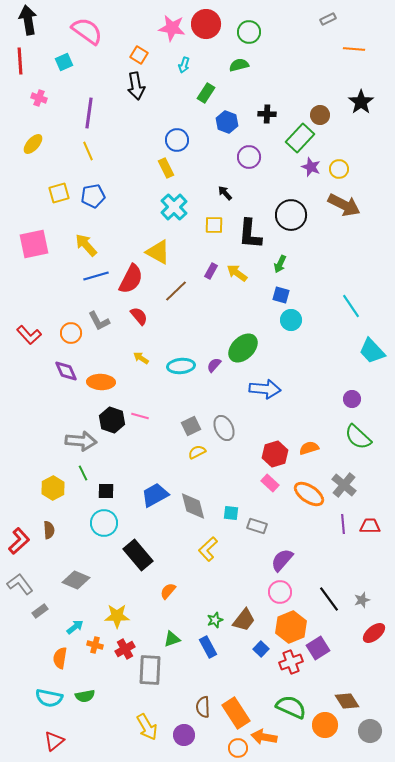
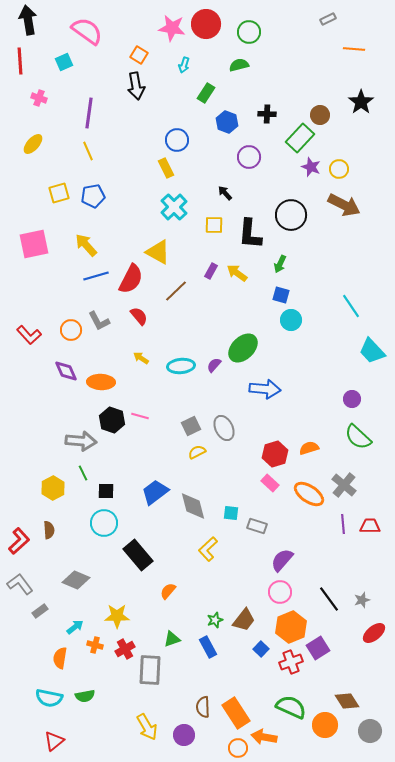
orange circle at (71, 333): moved 3 px up
blue trapezoid at (155, 495): moved 3 px up; rotated 8 degrees counterclockwise
